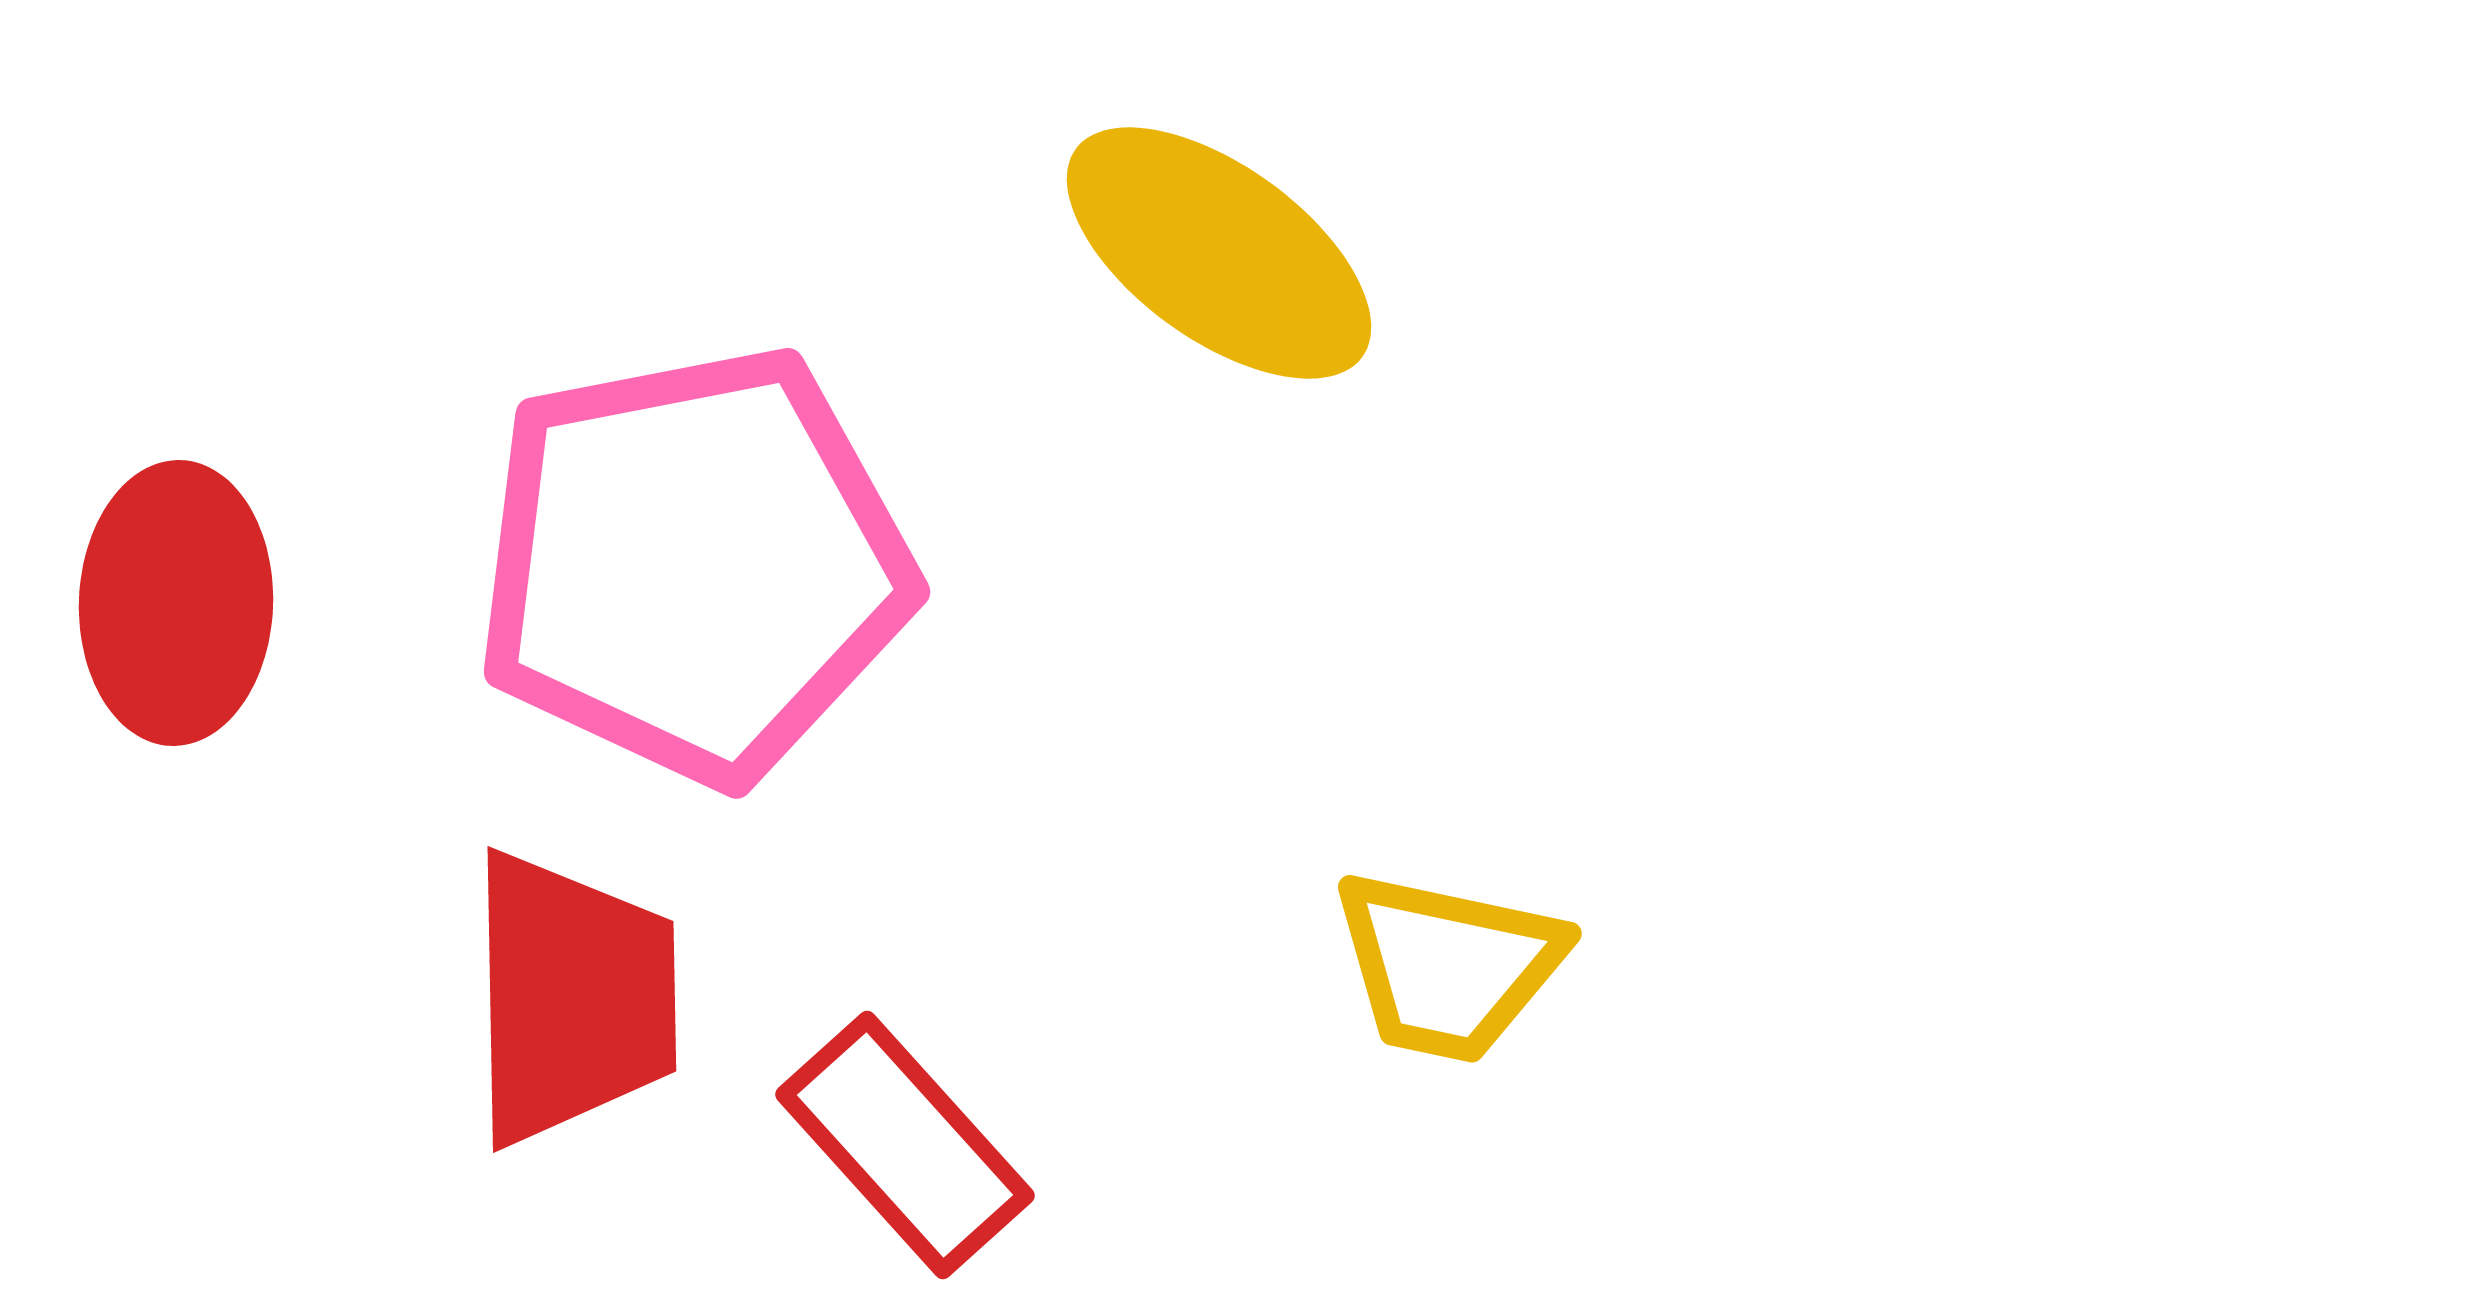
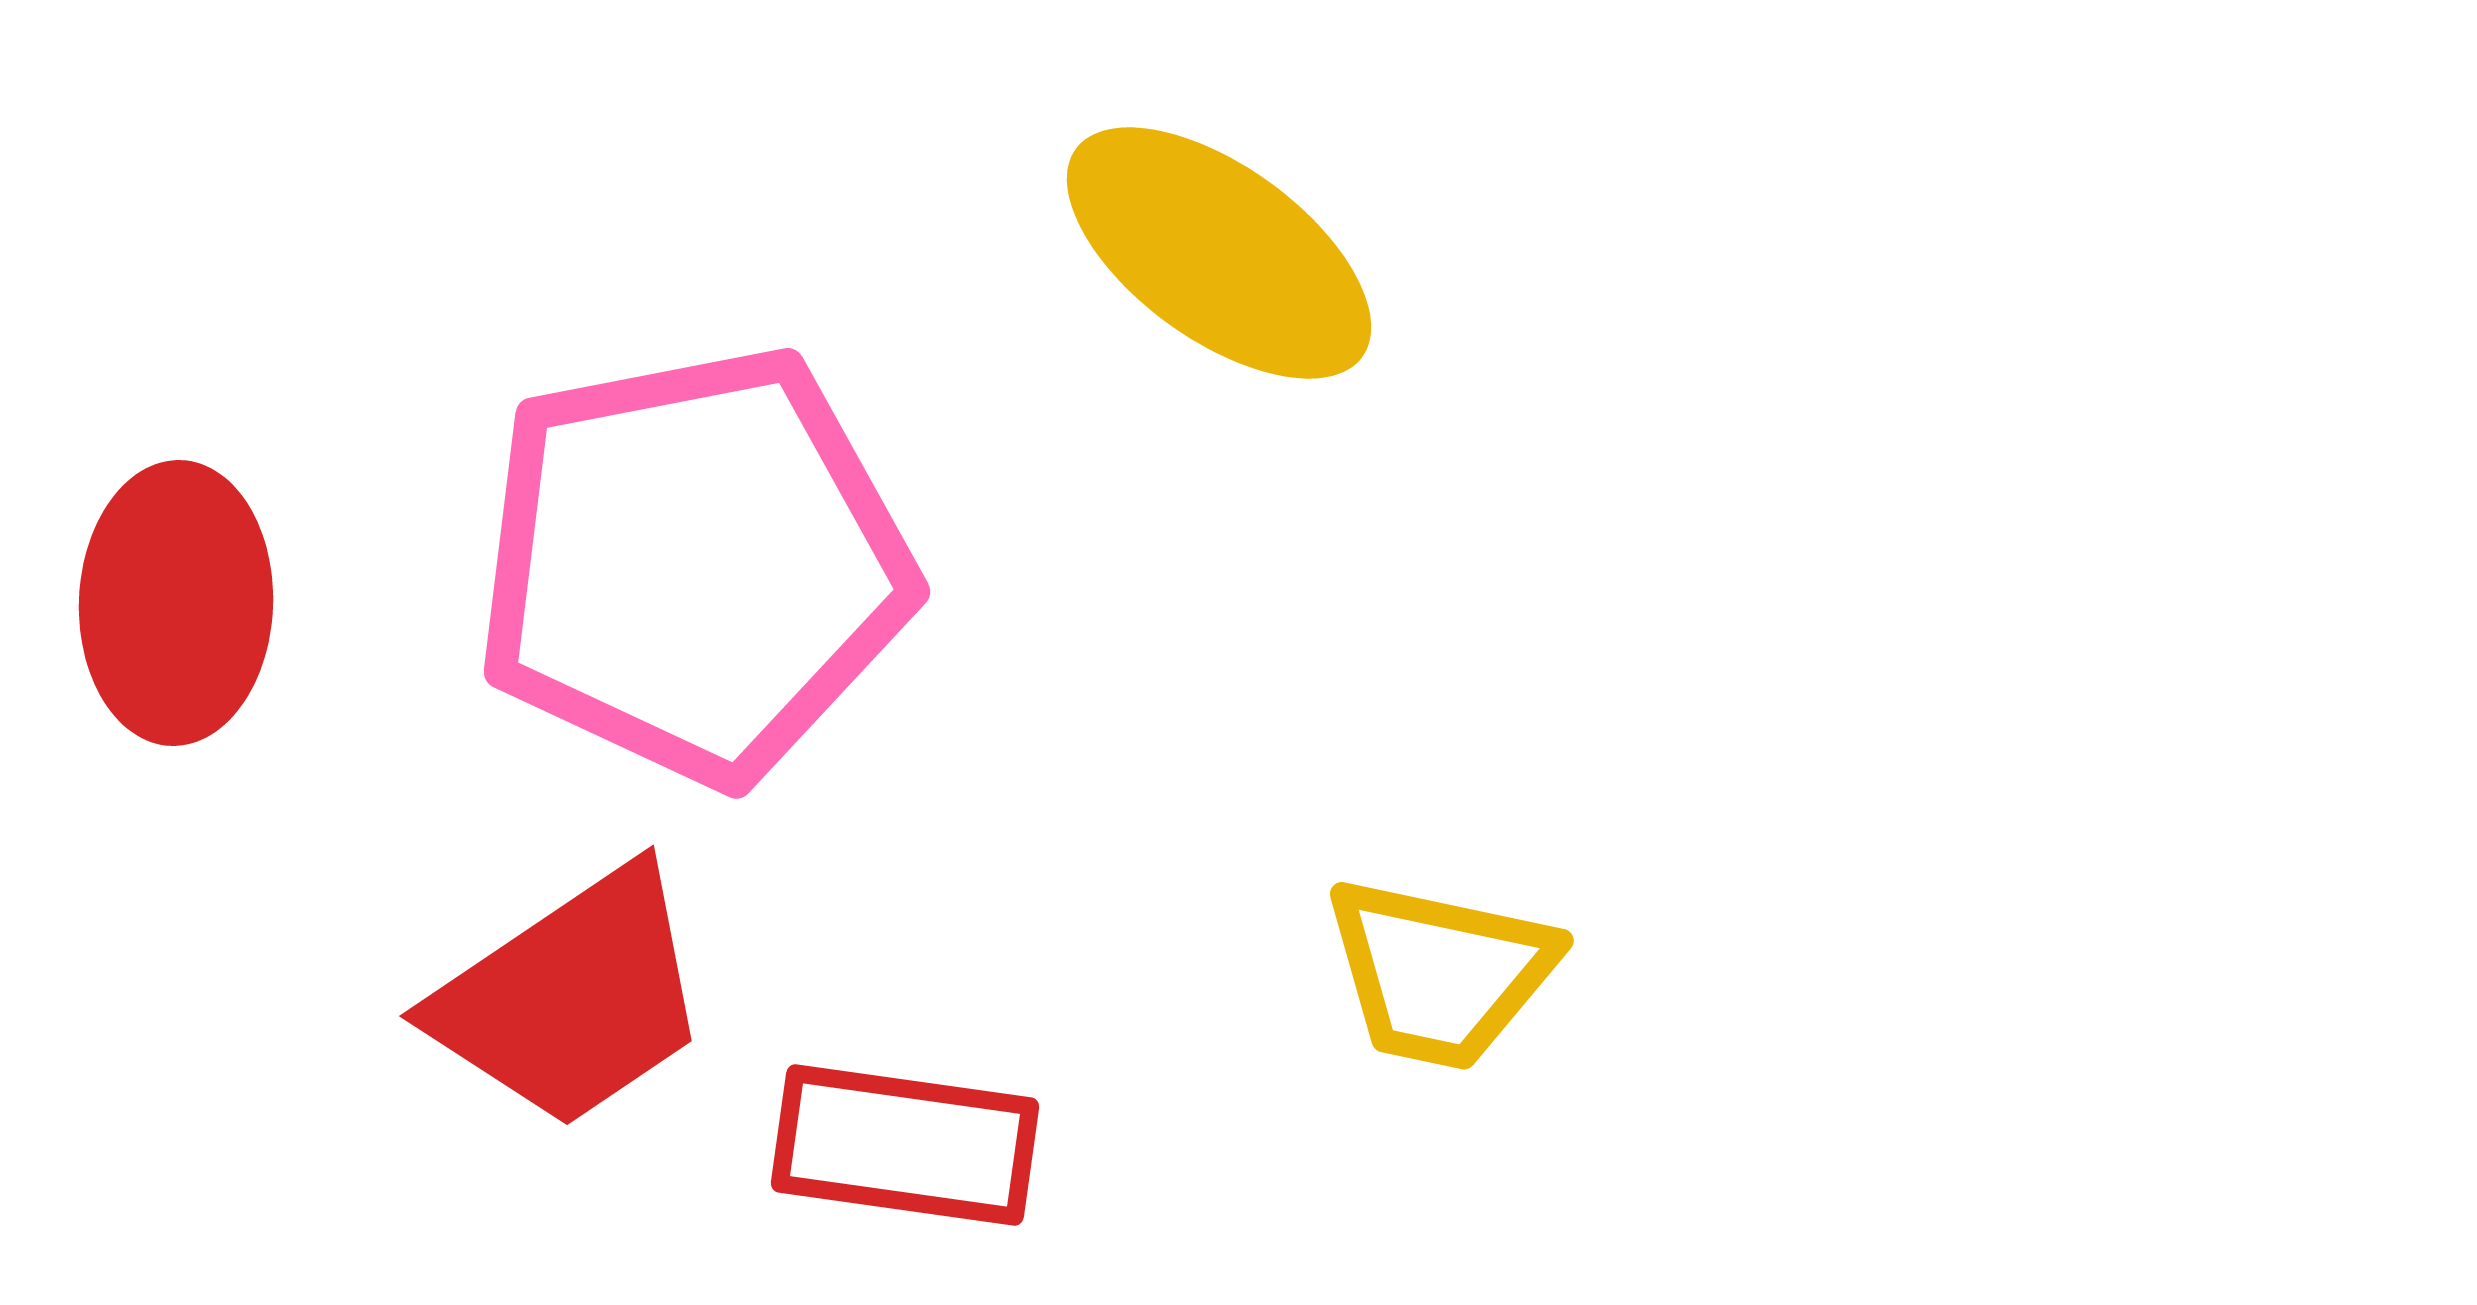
yellow trapezoid: moved 8 px left, 7 px down
red trapezoid: rotated 57 degrees clockwise
red rectangle: rotated 40 degrees counterclockwise
